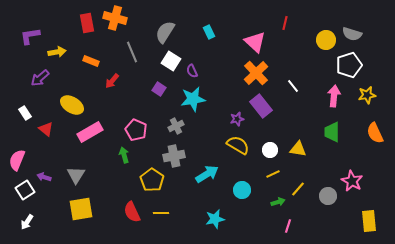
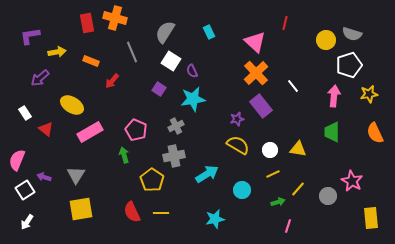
yellow star at (367, 95): moved 2 px right, 1 px up
yellow rectangle at (369, 221): moved 2 px right, 3 px up
